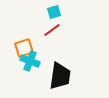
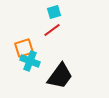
black trapezoid: rotated 28 degrees clockwise
